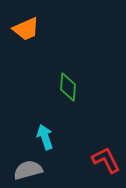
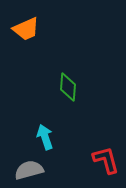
red L-shape: rotated 12 degrees clockwise
gray semicircle: moved 1 px right
